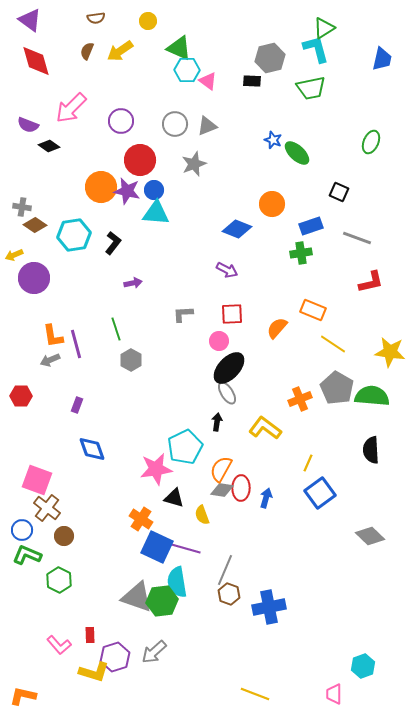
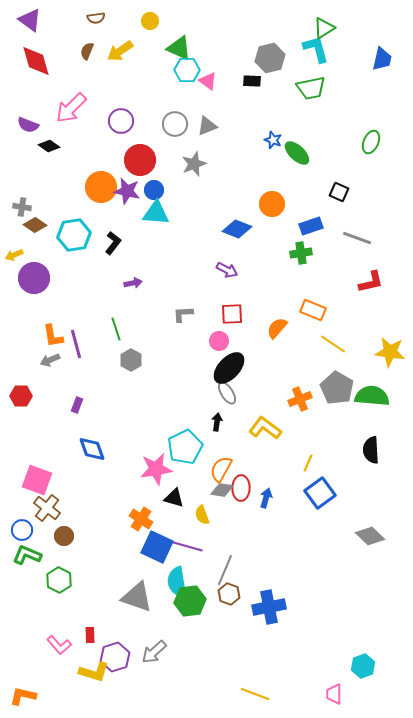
yellow circle at (148, 21): moved 2 px right
purple line at (184, 548): moved 2 px right, 2 px up
green hexagon at (162, 601): moved 28 px right
